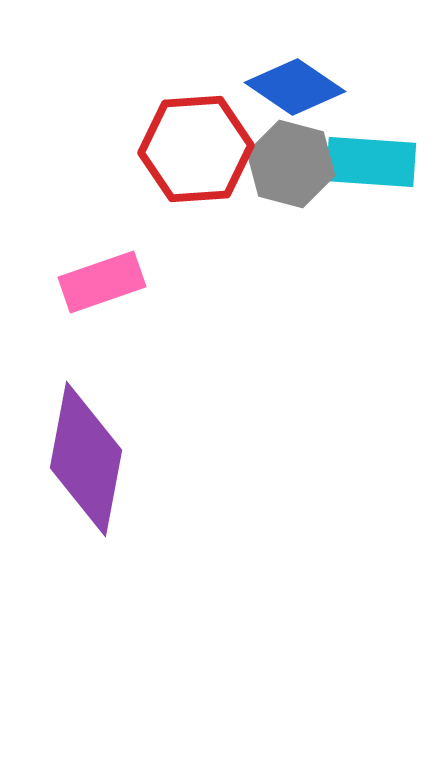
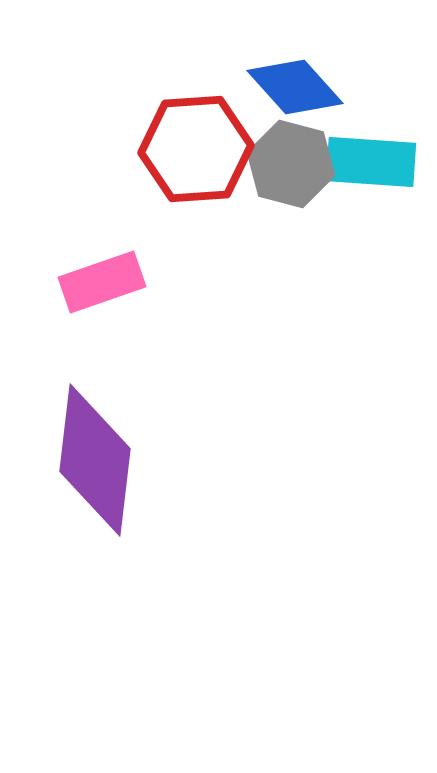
blue diamond: rotated 14 degrees clockwise
purple diamond: moved 9 px right, 1 px down; rotated 4 degrees counterclockwise
